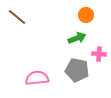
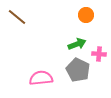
green arrow: moved 6 px down
gray pentagon: moved 1 px right; rotated 15 degrees clockwise
pink semicircle: moved 4 px right
